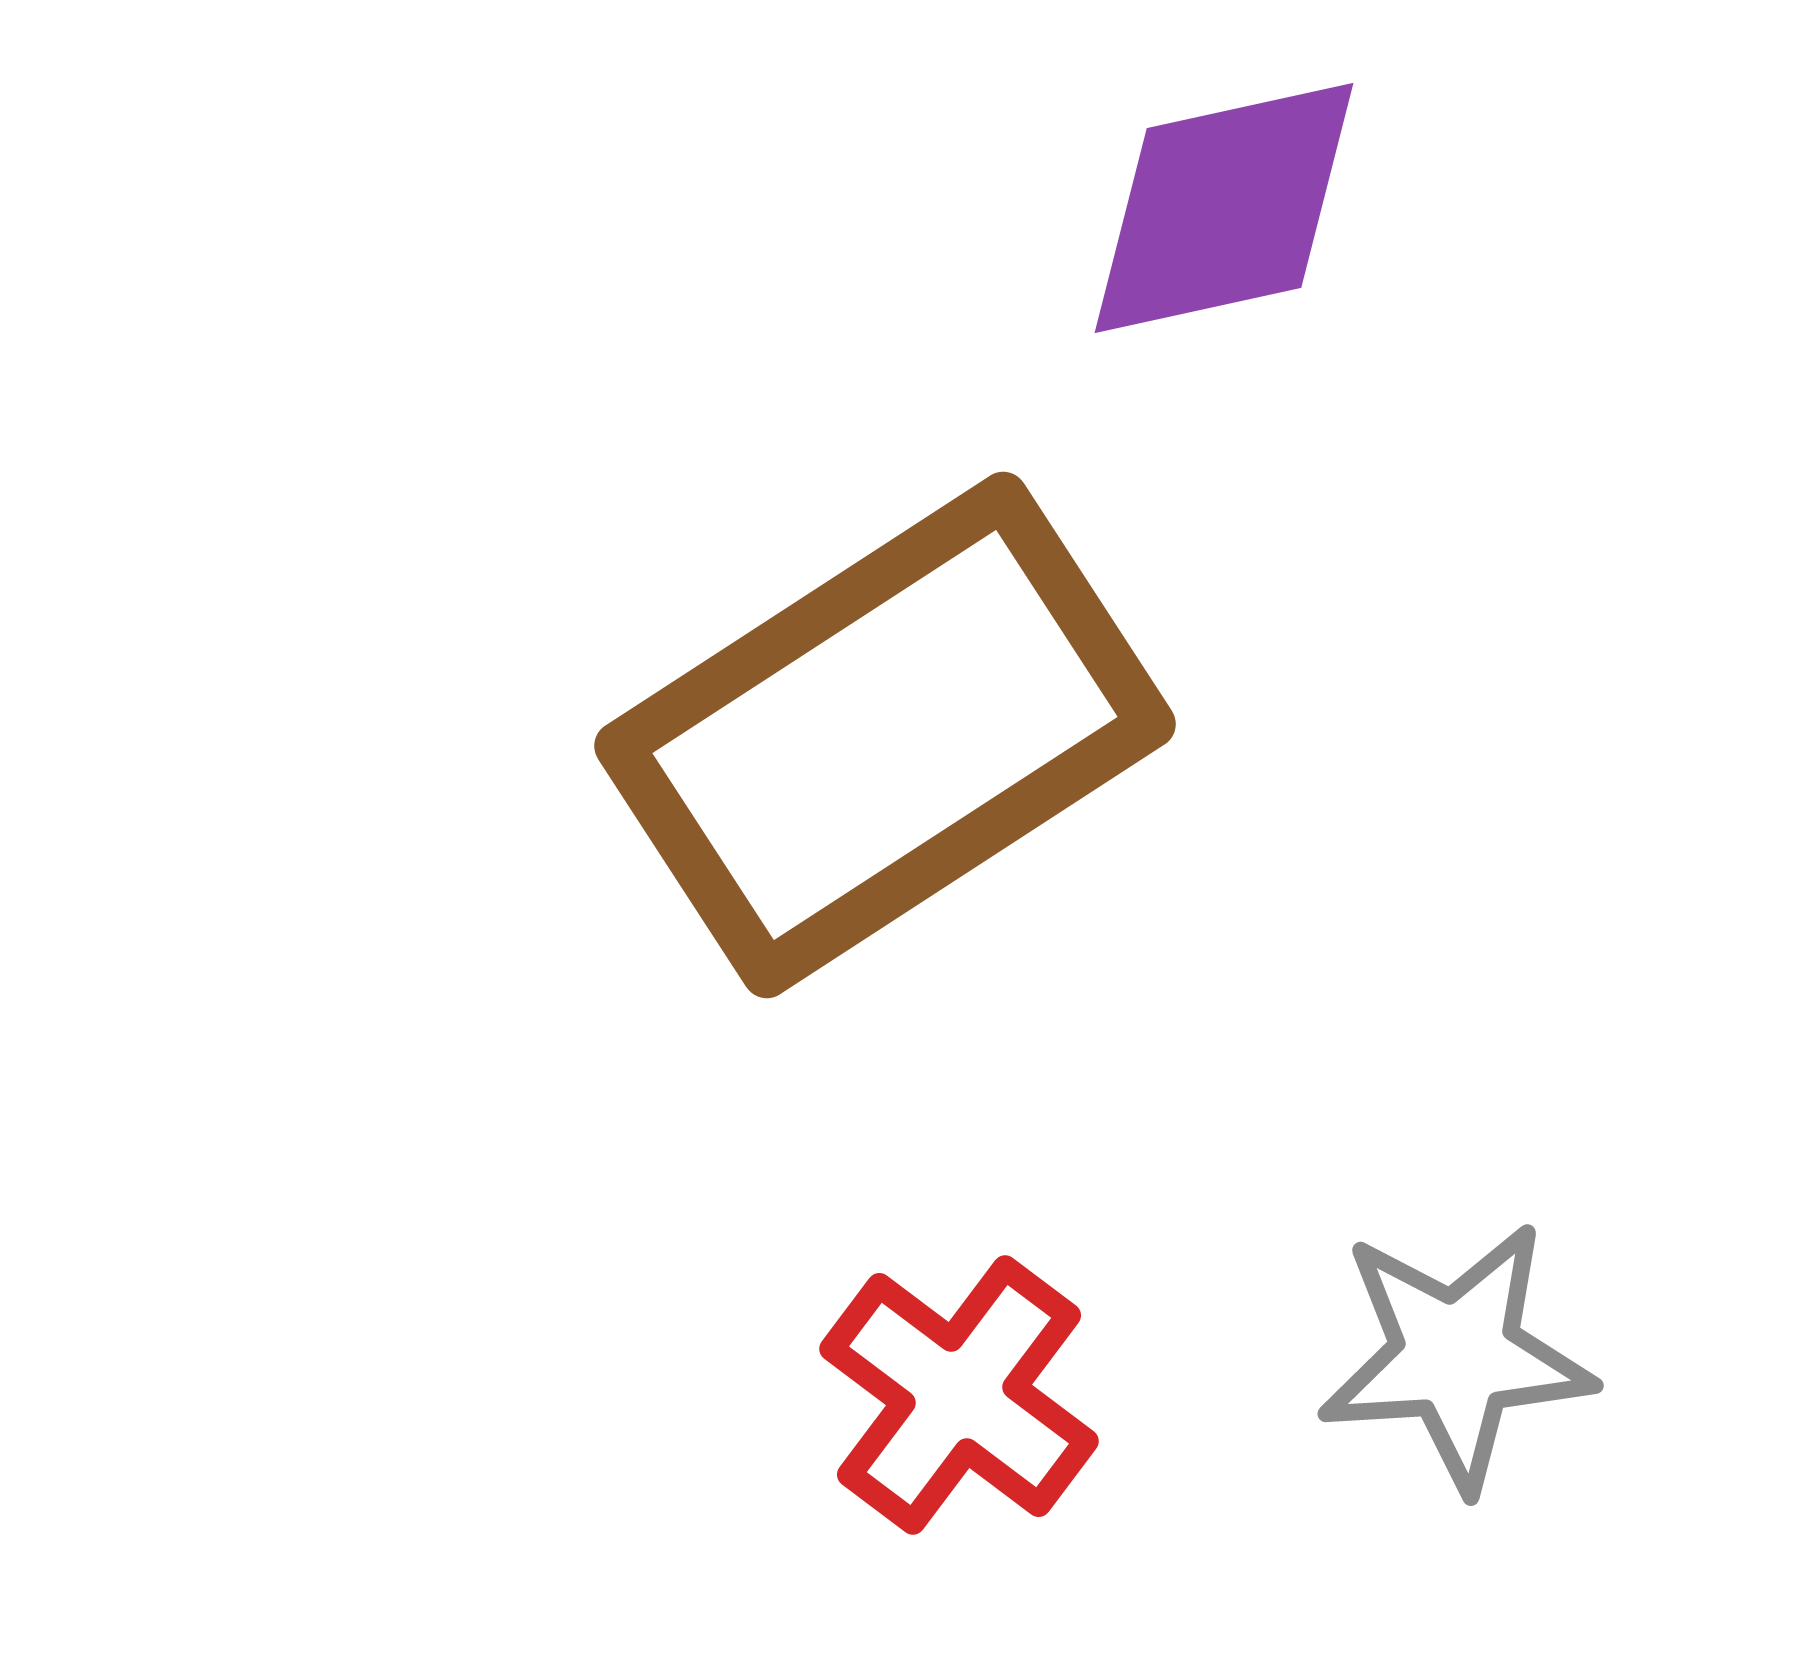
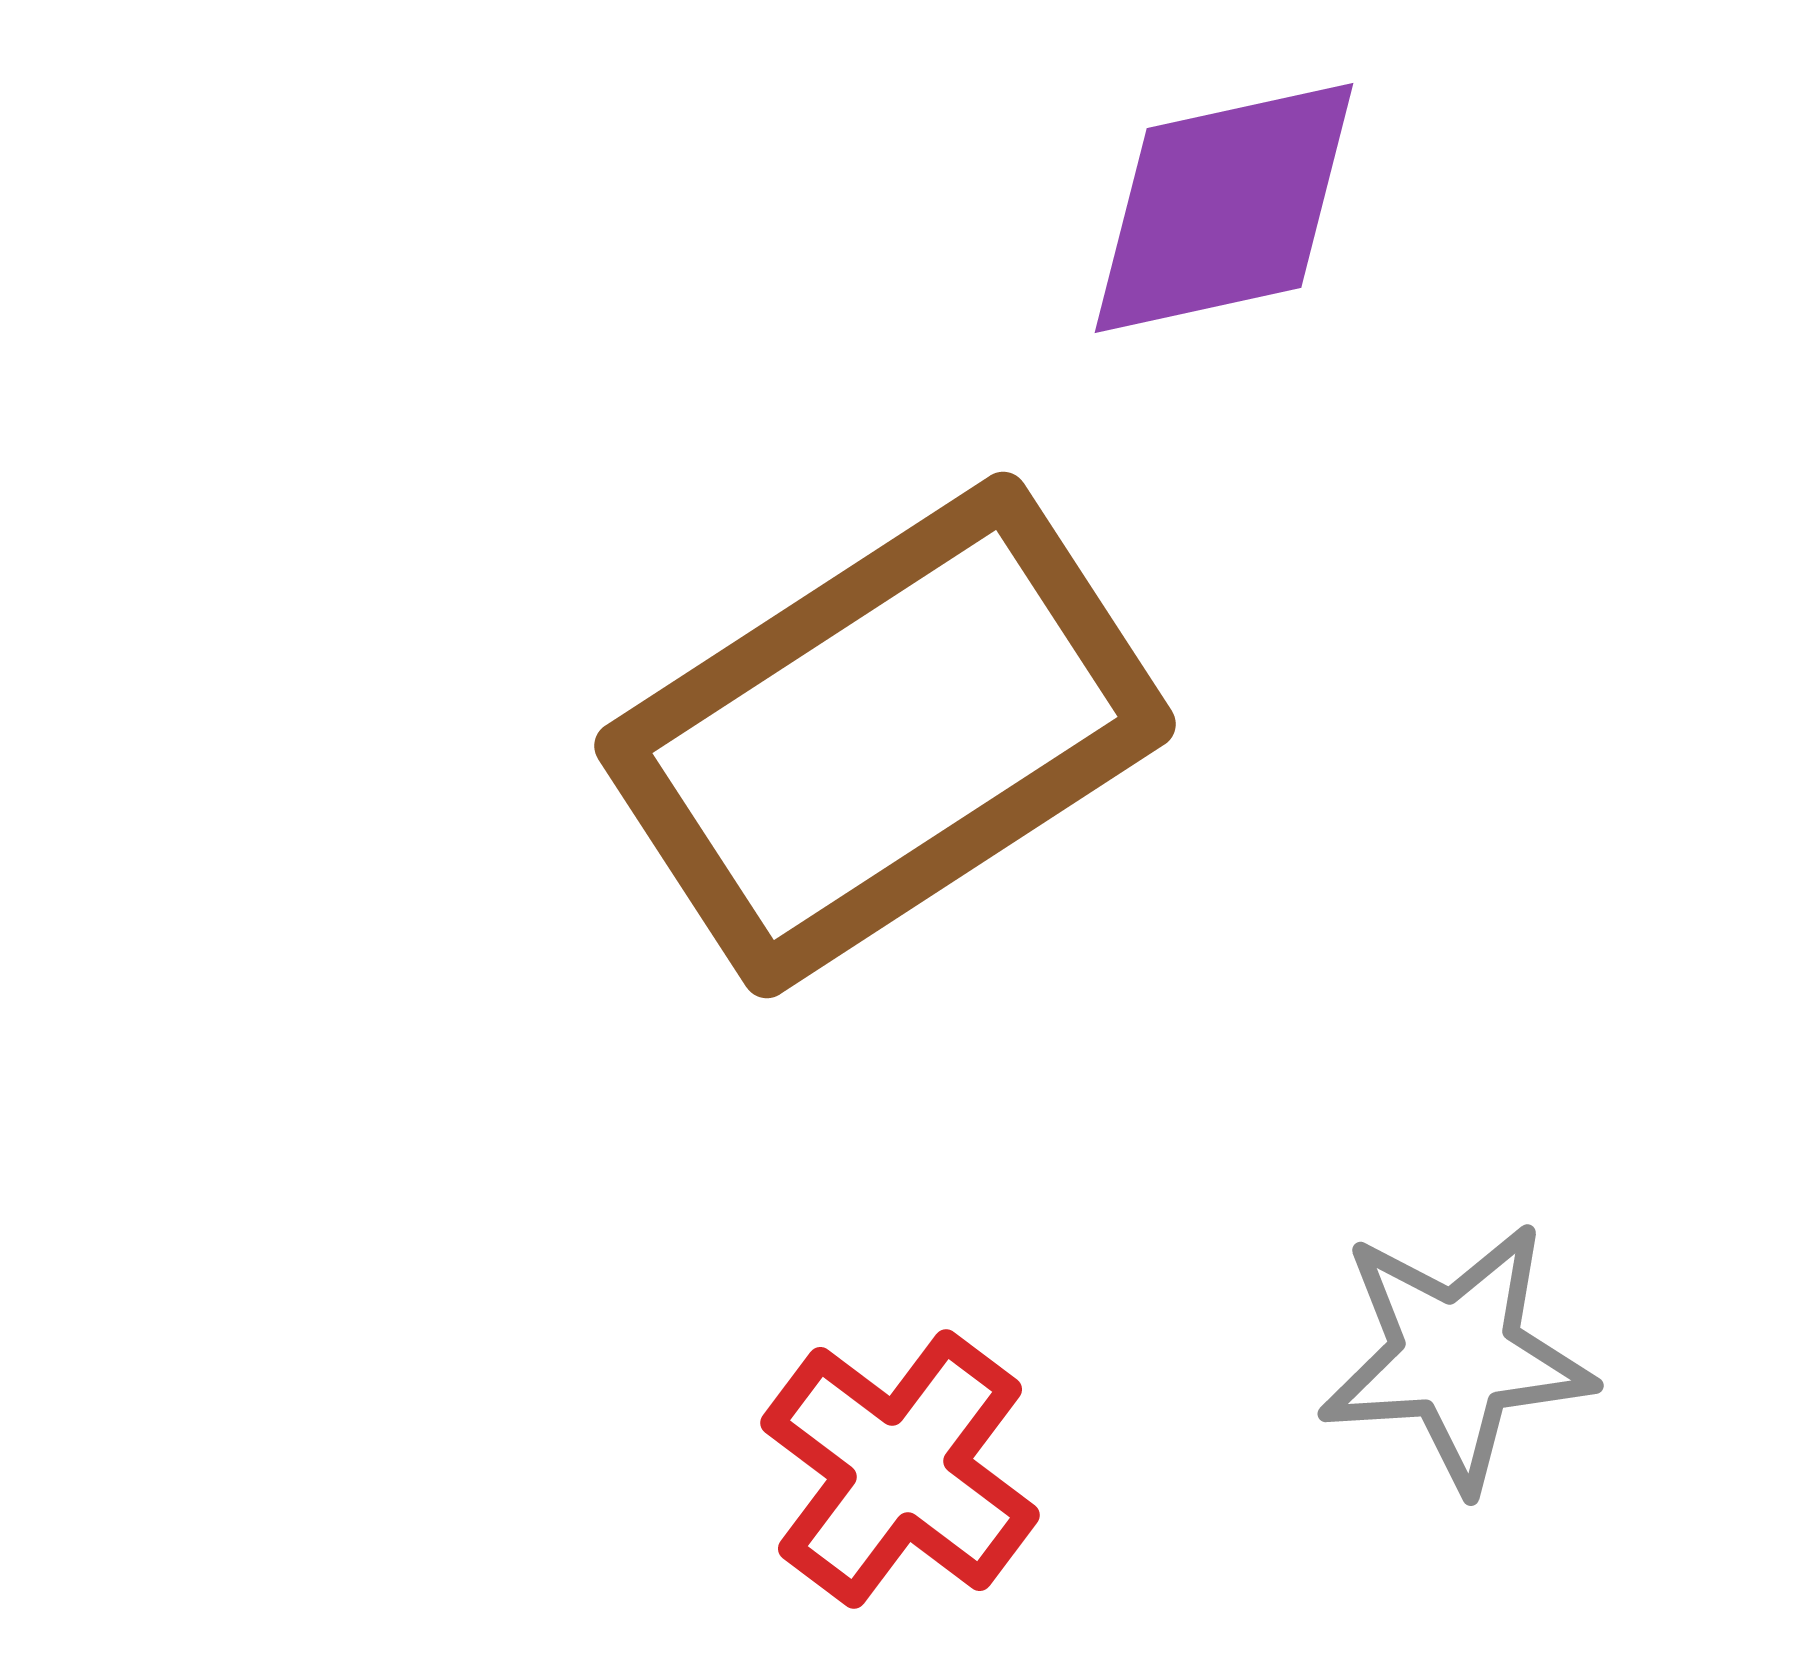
red cross: moved 59 px left, 74 px down
